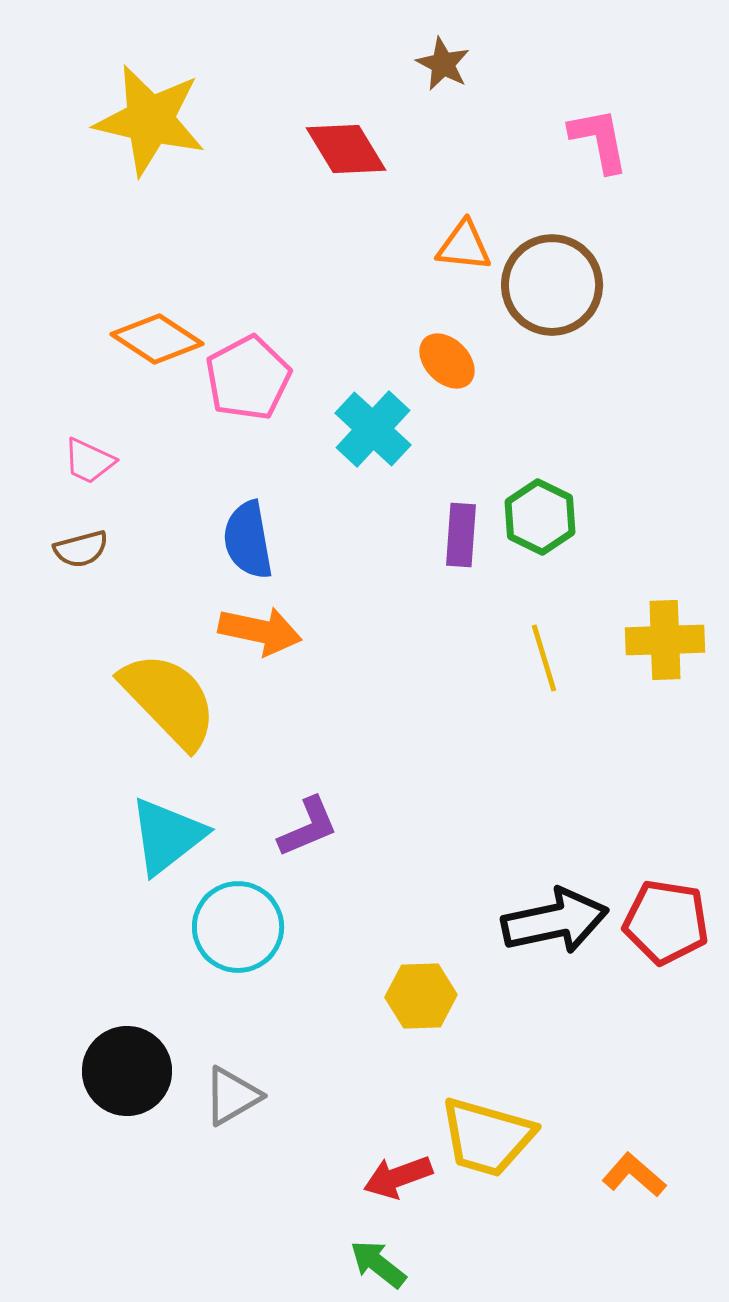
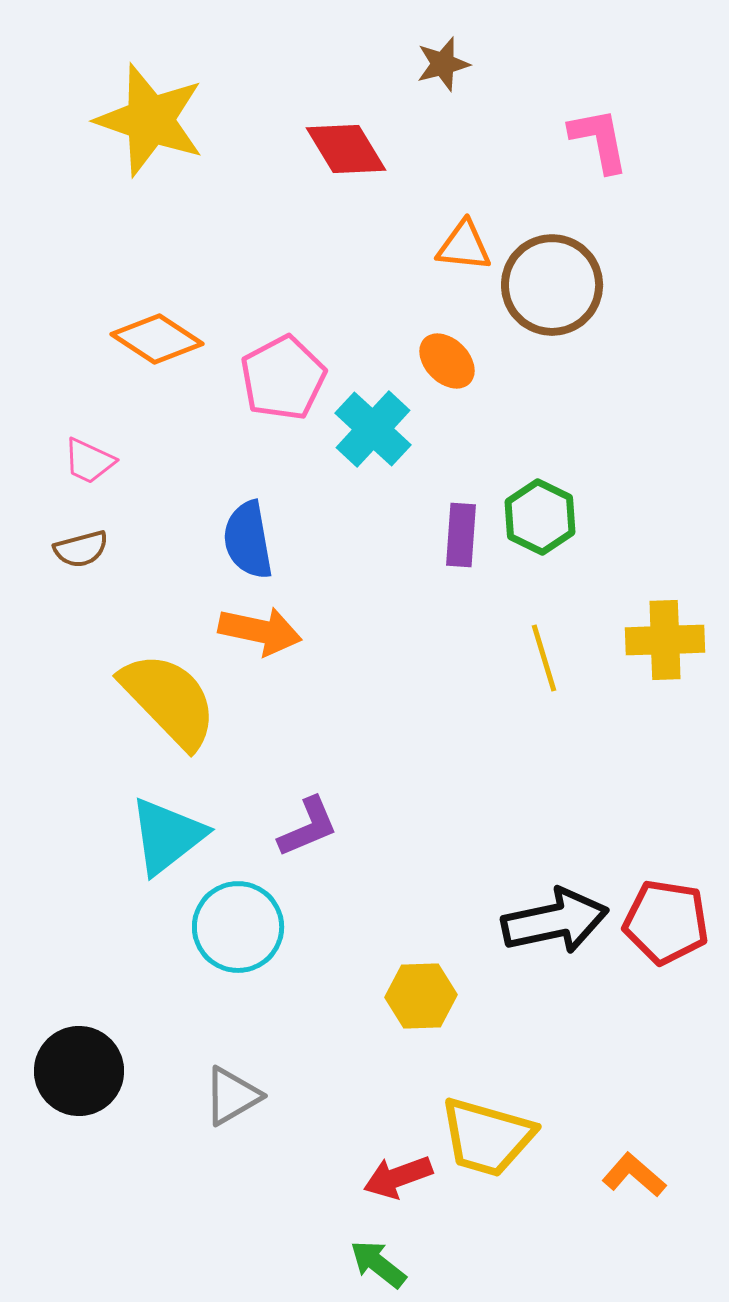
brown star: rotated 30 degrees clockwise
yellow star: rotated 6 degrees clockwise
pink pentagon: moved 35 px right
black circle: moved 48 px left
